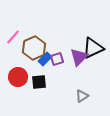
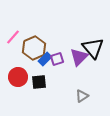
black triangle: rotated 45 degrees counterclockwise
